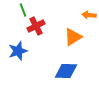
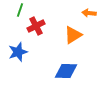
green line: moved 3 px left; rotated 40 degrees clockwise
orange arrow: moved 2 px up
orange triangle: moved 2 px up
blue star: moved 1 px down
